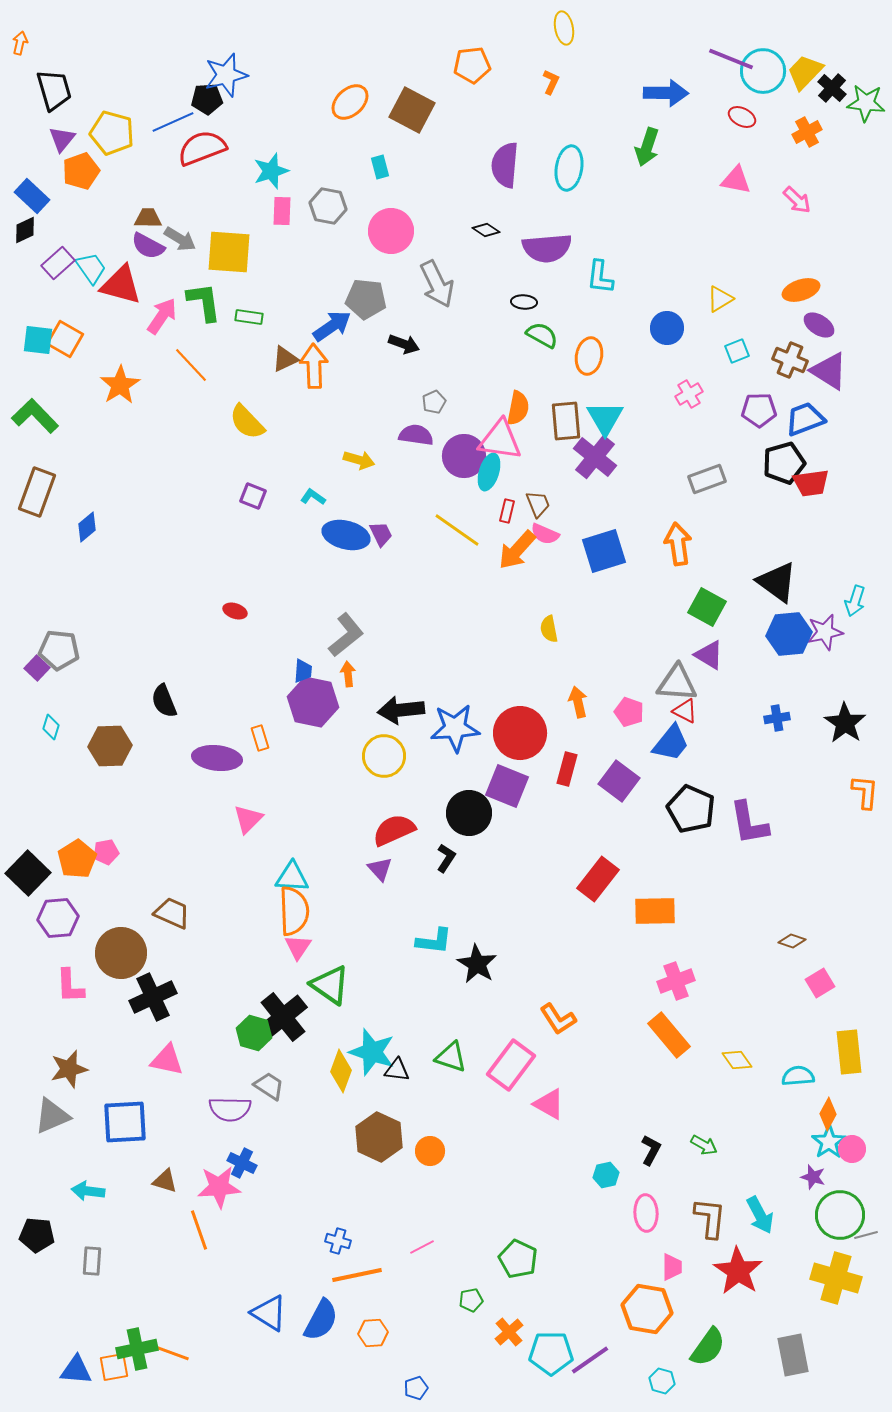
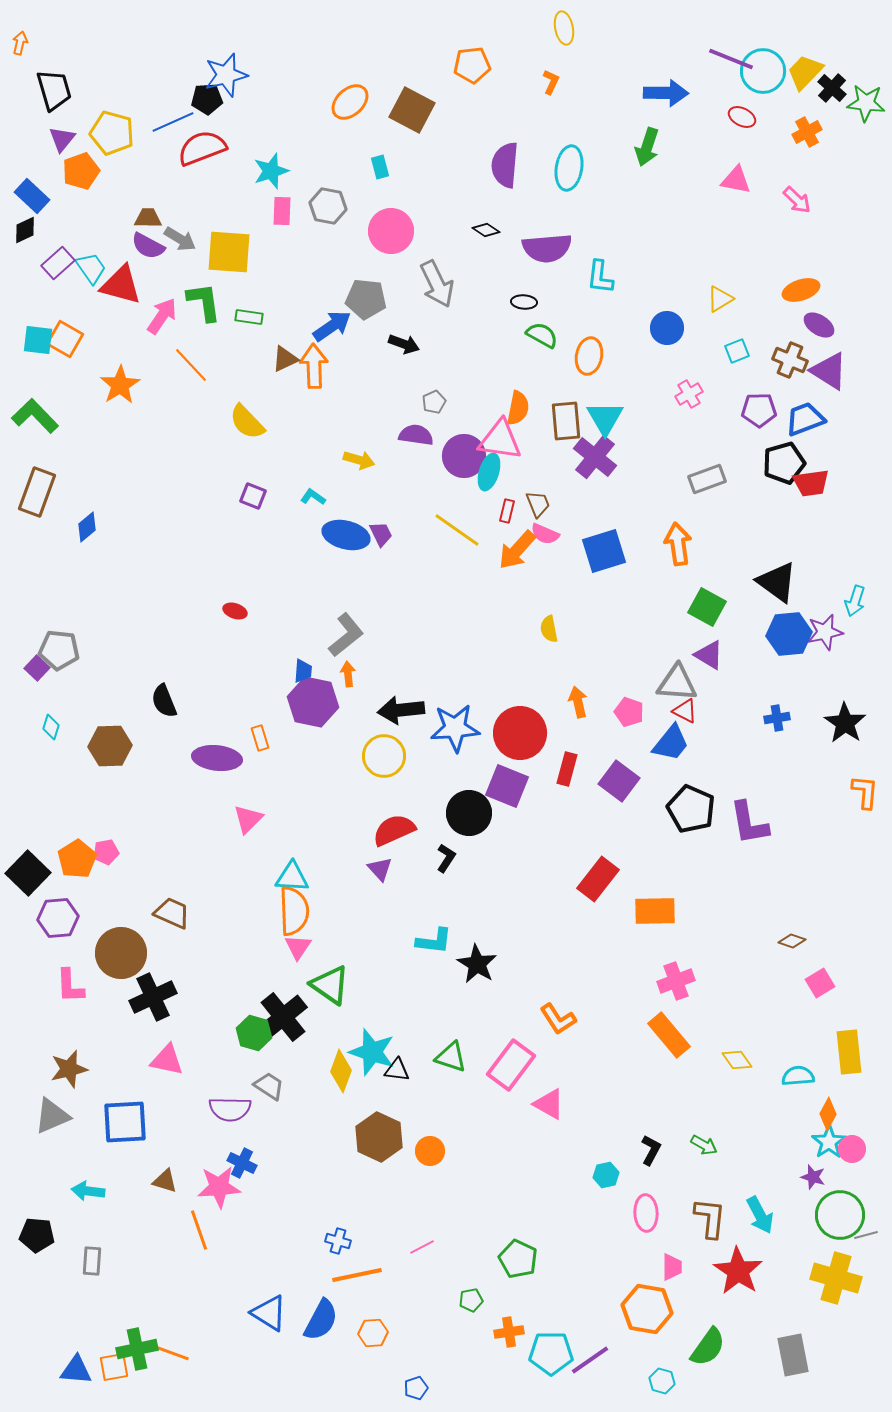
orange cross at (509, 1332): rotated 32 degrees clockwise
